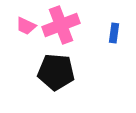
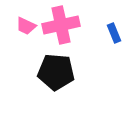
pink cross: rotated 9 degrees clockwise
blue rectangle: rotated 30 degrees counterclockwise
